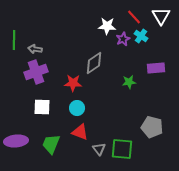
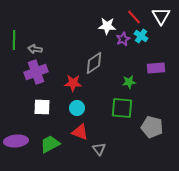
green trapezoid: moved 1 px left; rotated 40 degrees clockwise
green square: moved 41 px up
